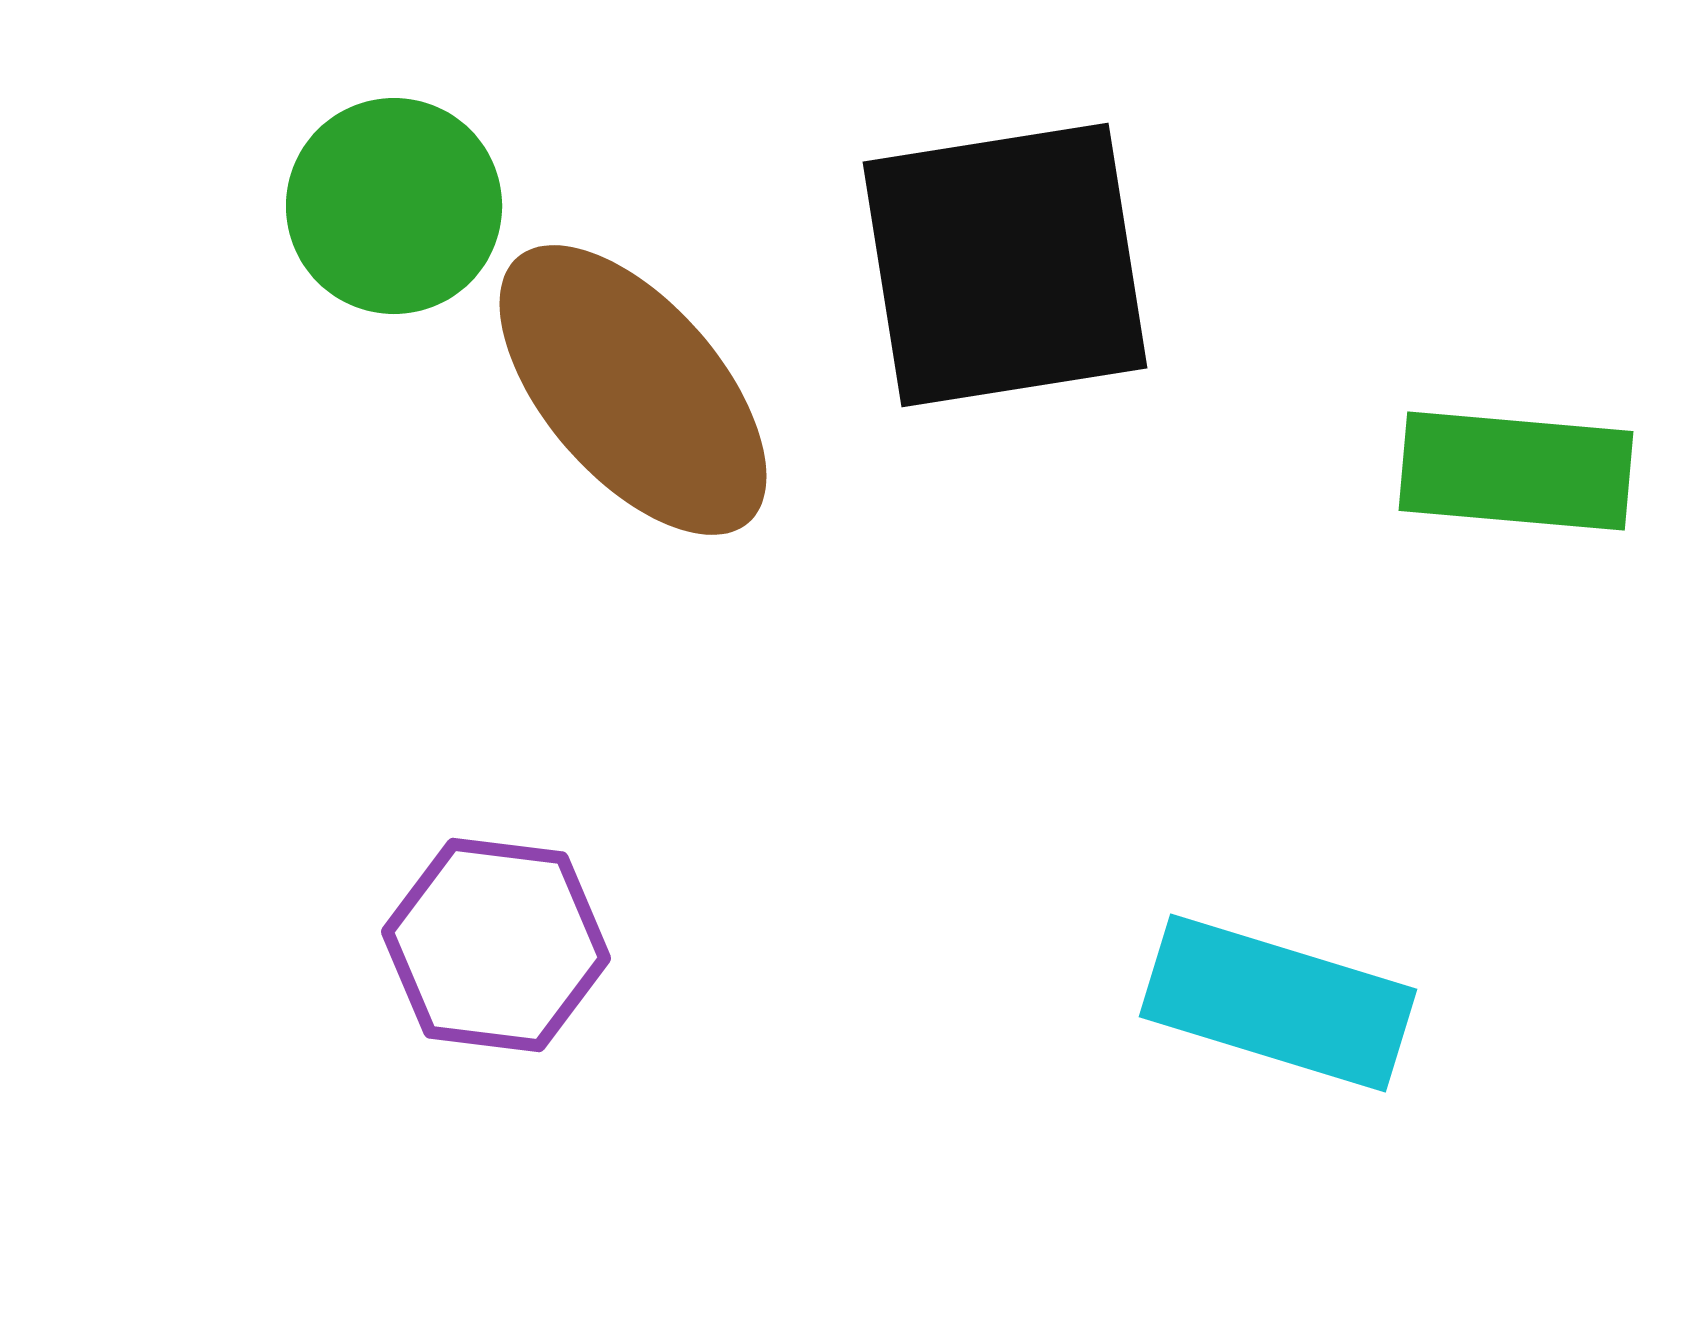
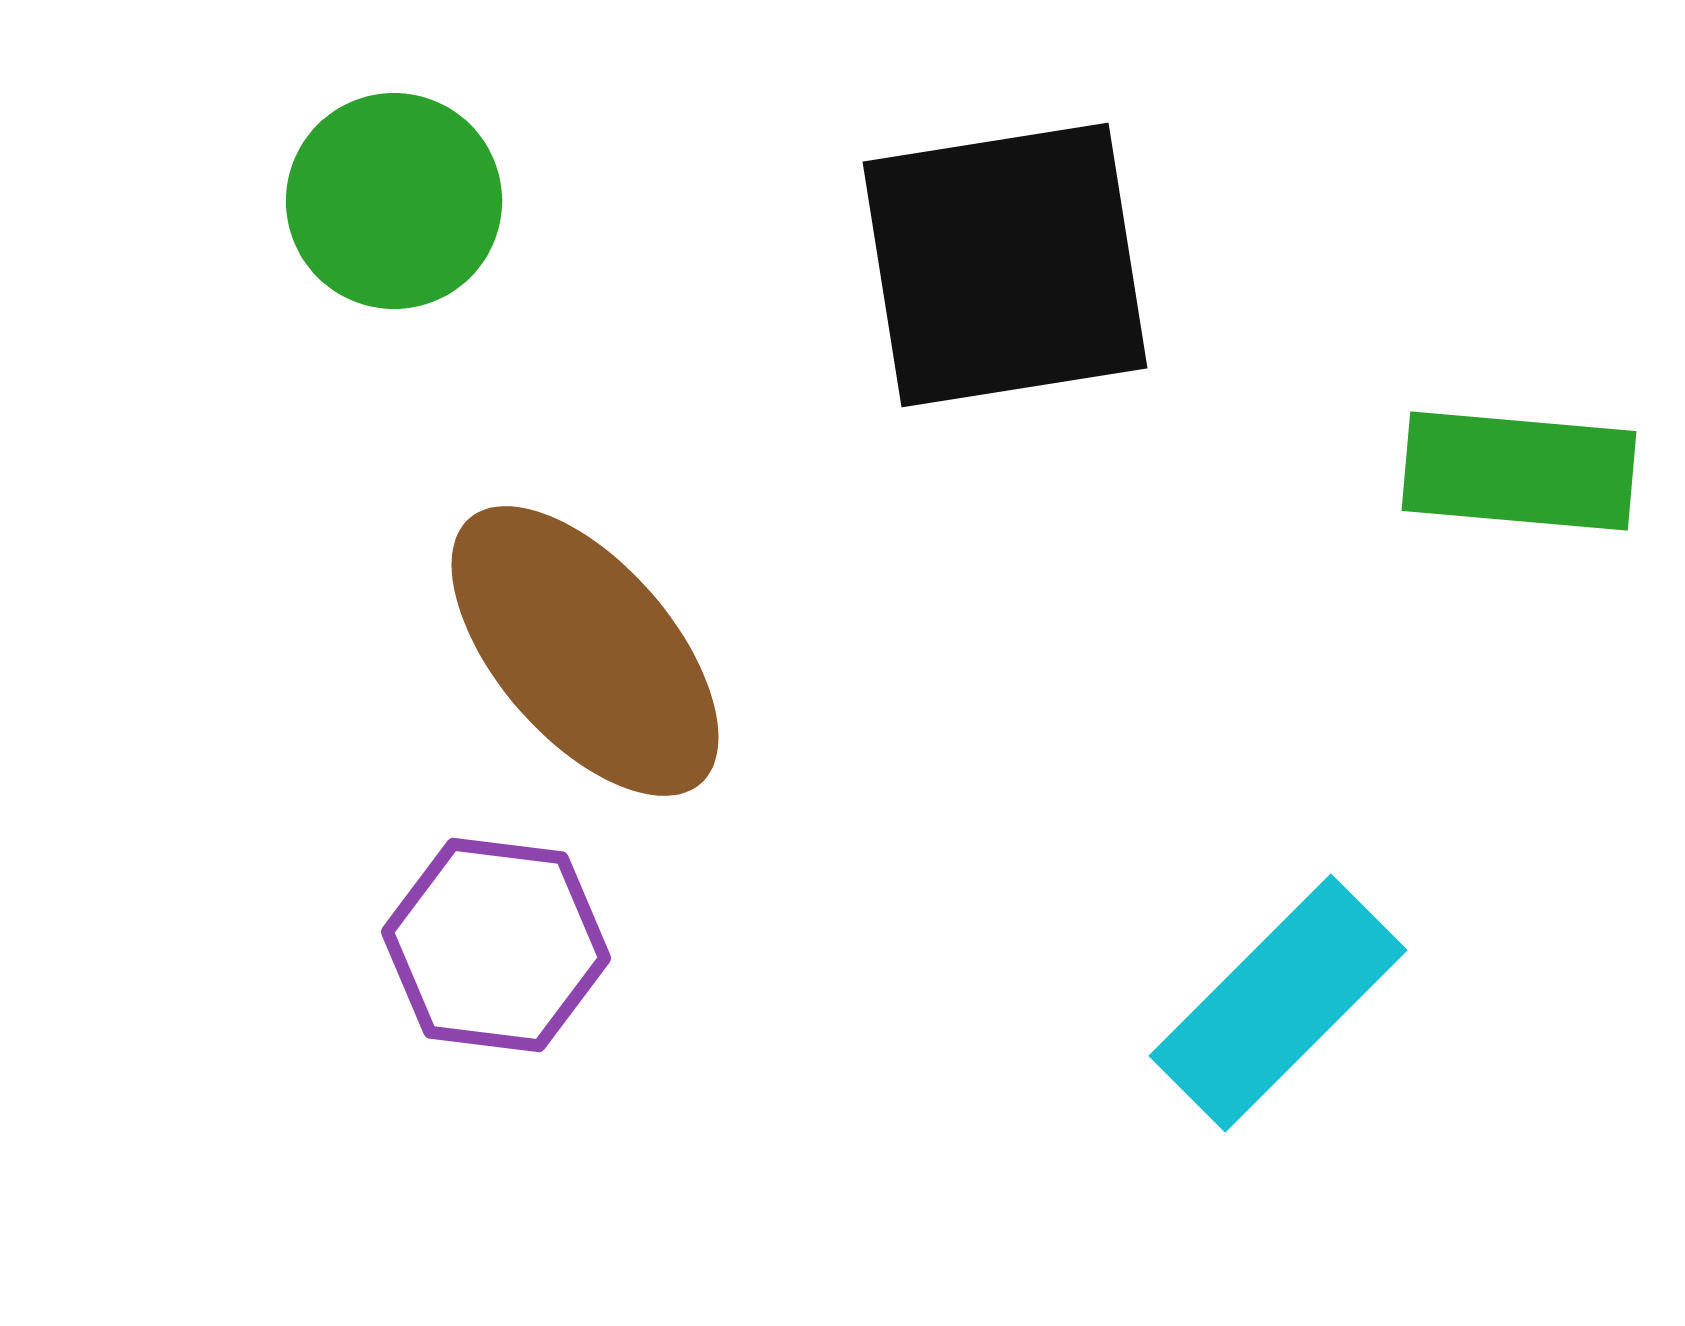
green circle: moved 5 px up
brown ellipse: moved 48 px left, 261 px down
green rectangle: moved 3 px right
cyan rectangle: rotated 62 degrees counterclockwise
